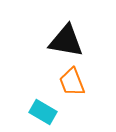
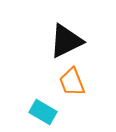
black triangle: rotated 36 degrees counterclockwise
